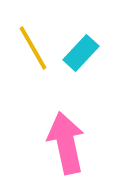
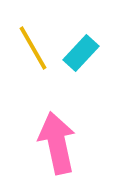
pink arrow: moved 9 px left
